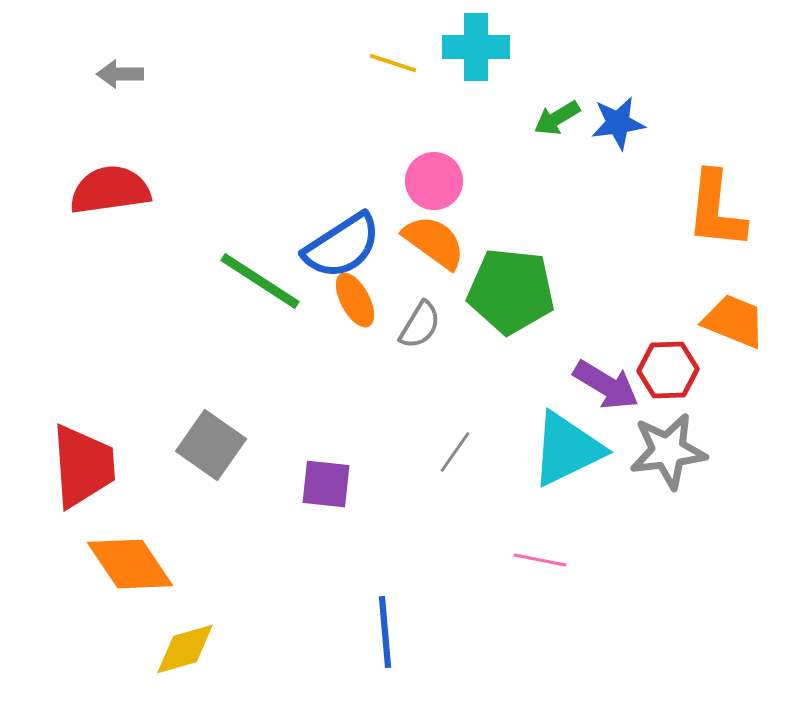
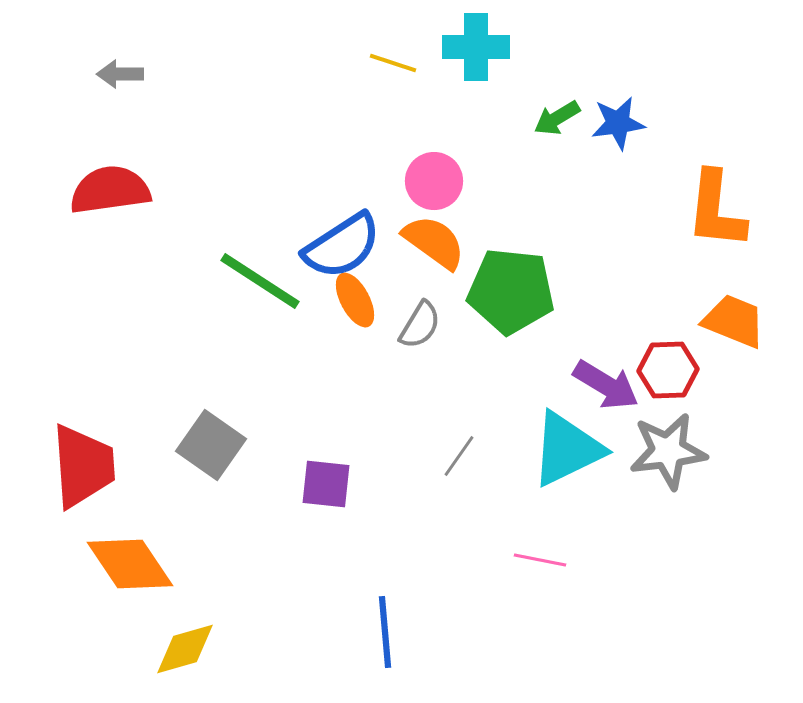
gray line: moved 4 px right, 4 px down
